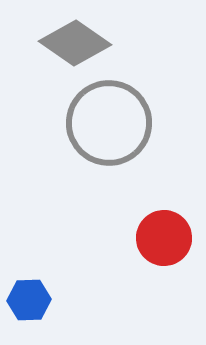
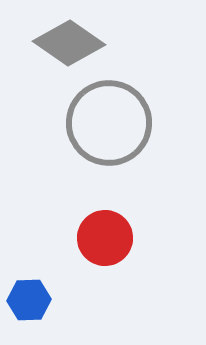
gray diamond: moved 6 px left
red circle: moved 59 px left
